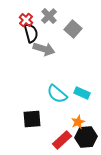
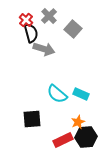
cyan rectangle: moved 1 px left, 1 px down
red rectangle: moved 1 px right; rotated 18 degrees clockwise
